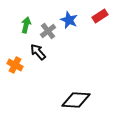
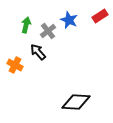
black diamond: moved 2 px down
